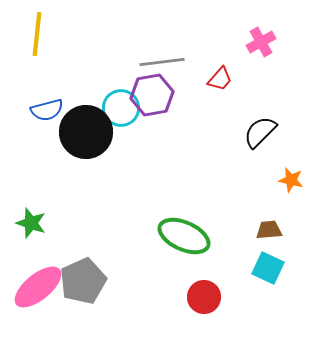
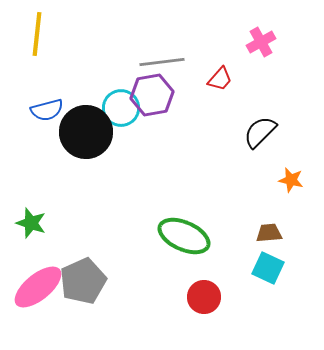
brown trapezoid: moved 3 px down
